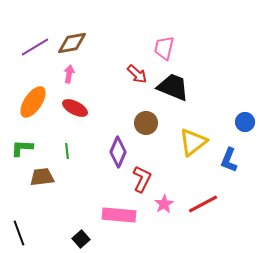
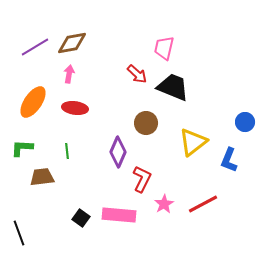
red ellipse: rotated 20 degrees counterclockwise
black square: moved 21 px up; rotated 12 degrees counterclockwise
